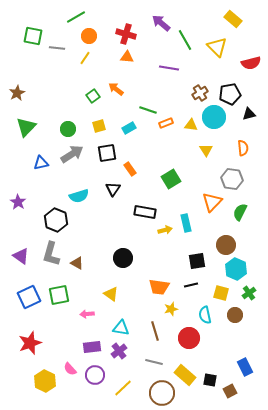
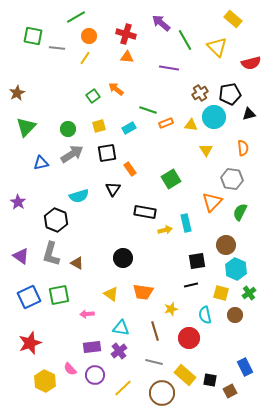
orange trapezoid at (159, 287): moved 16 px left, 5 px down
